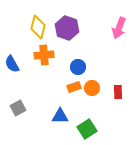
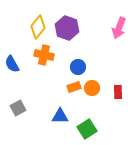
yellow diamond: rotated 25 degrees clockwise
orange cross: rotated 18 degrees clockwise
